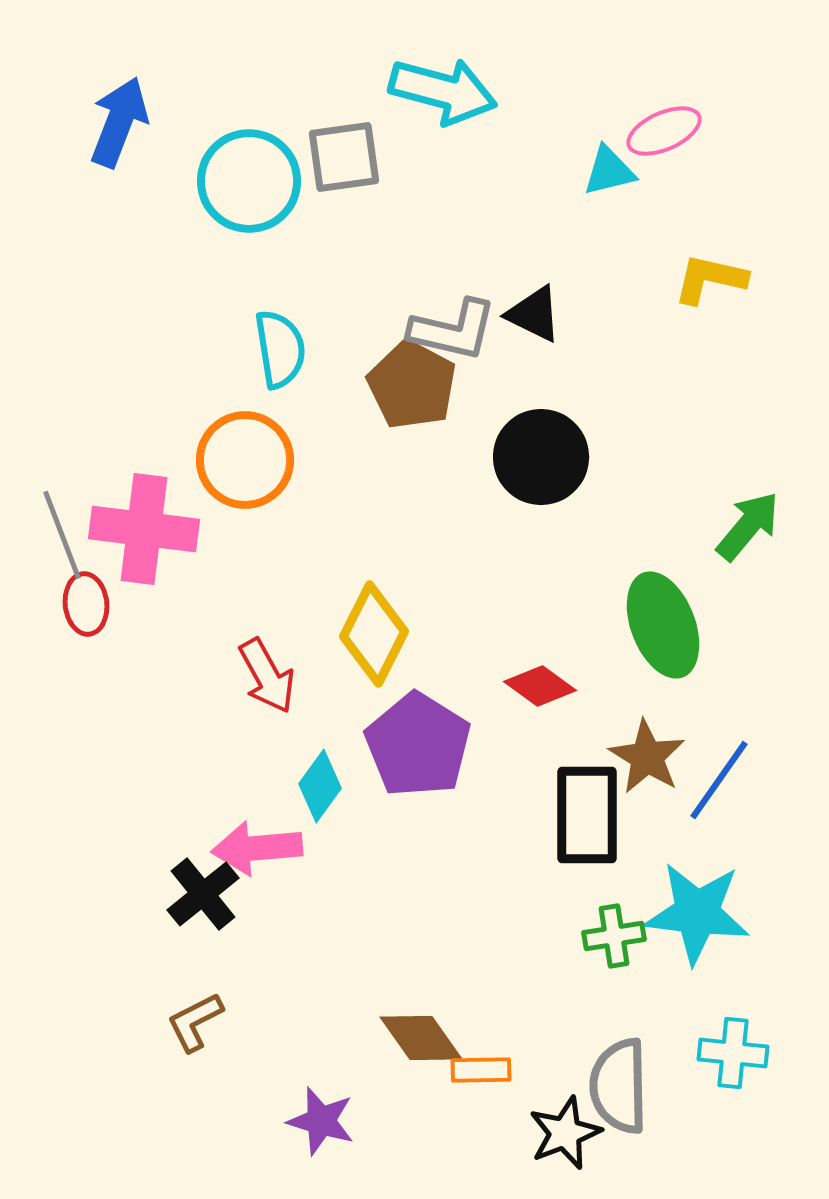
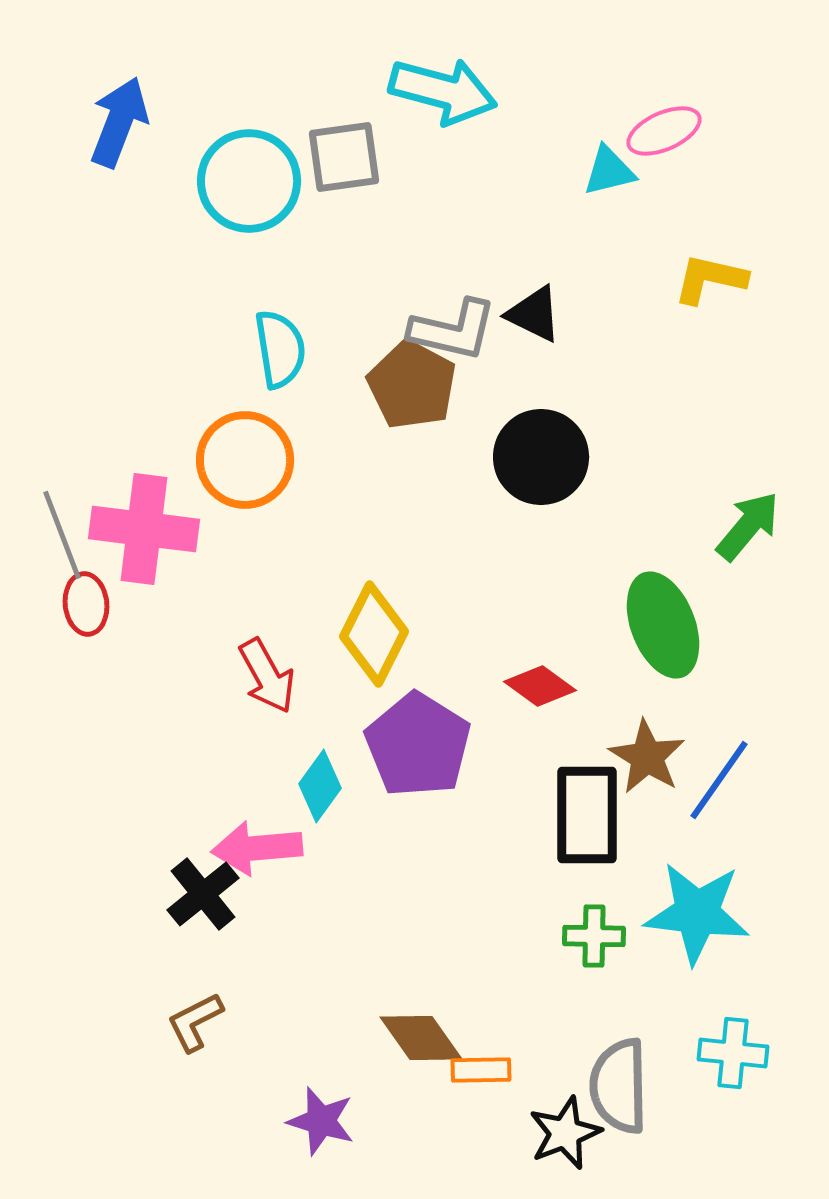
green cross: moved 20 px left; rotated 10 degrees clockwise
